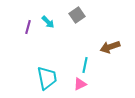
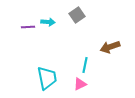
cyan arrow: rotated 40 degrees counterclockwise
purple line: rotated 72 degrees clockwise
